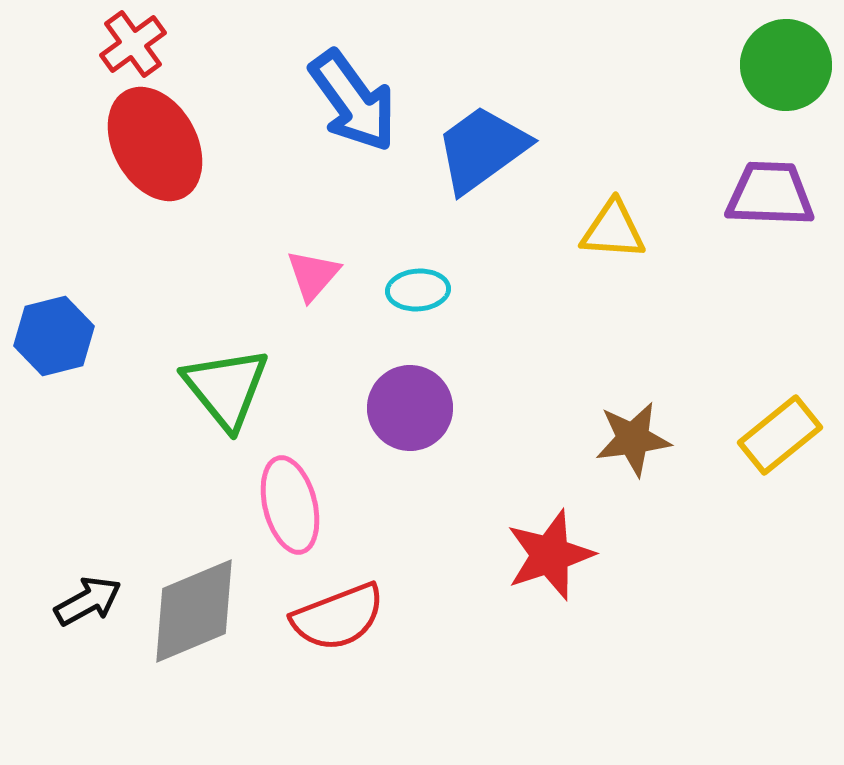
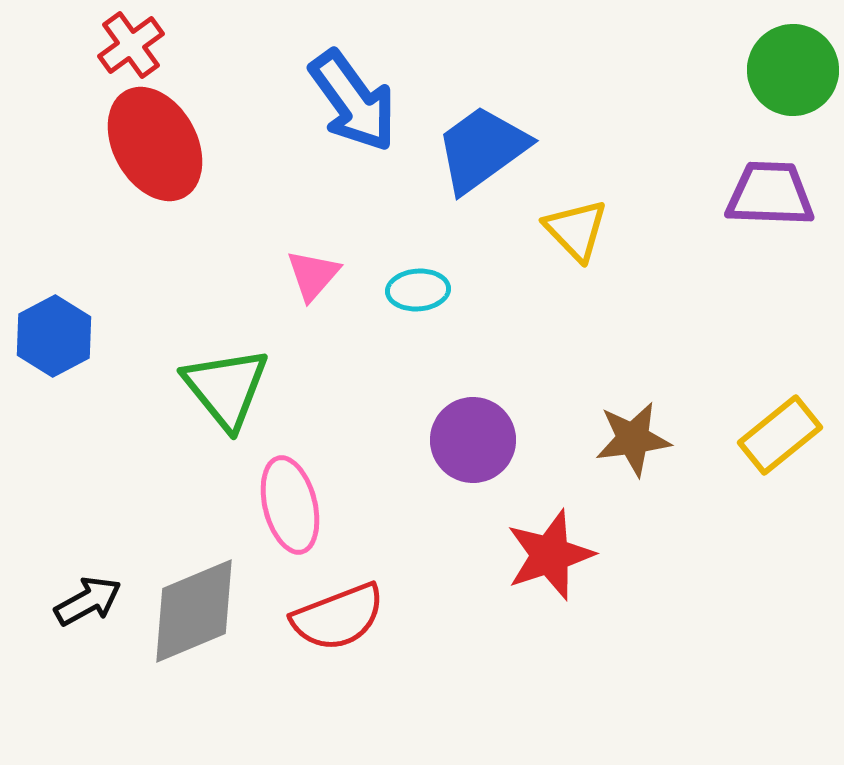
red cross: moved 2 px left, 1 px down
green circle: moved 7 px right, 5 px down
yellow triangle: moved 37 px left; rotated 42 degrees clockwise
blue hexagon: rotated 14 degrees counterclockwise
purple circle: moved 63 px right, 32 px down
